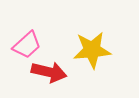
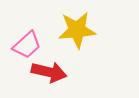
yellow star: moved 15 px left, 20 px up
